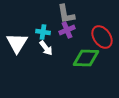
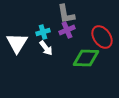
cyan cross: rotated 24 degrees counterclockwise
